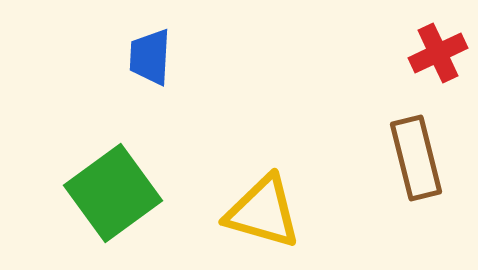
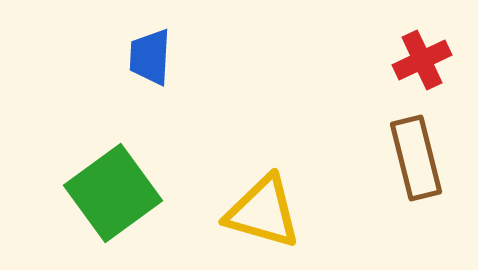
red cross: moved 16 px left, 7 px down
